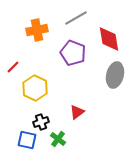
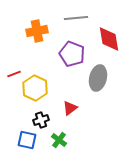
gray line: rotated 25 degrees clockwise
orange cross: moved 1 px down
purple pentagon: moved 1 px left, 1 px down
red line: moved 1 px right, 7 px down; rotated 24 degrees clockwise
gray ellipse: moved 17 px left, 3 px down
red triangle: moved 7 px left, 4 px up
black cross: moved 2 px up
green cross: moved 1 px right, 1 px down
